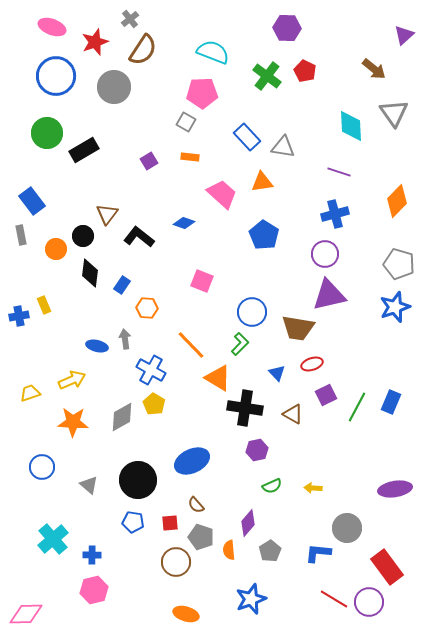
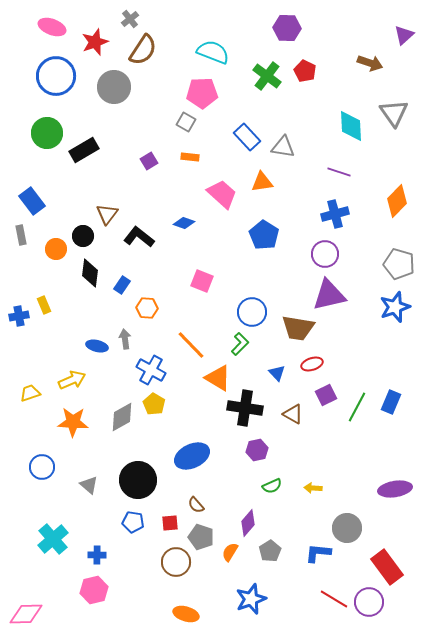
brown arrow at (374, 69): moved 4 px left, 6 px up; rotated 20 degrees counterclockwise
blue ellipse at (192, 461): moved 5 px up
orange semicircle at (229, 550): moved 1 px right, 2 px down; rotated 36 degrees clockwise
blue cross at (92, 555): moved 5 px right
